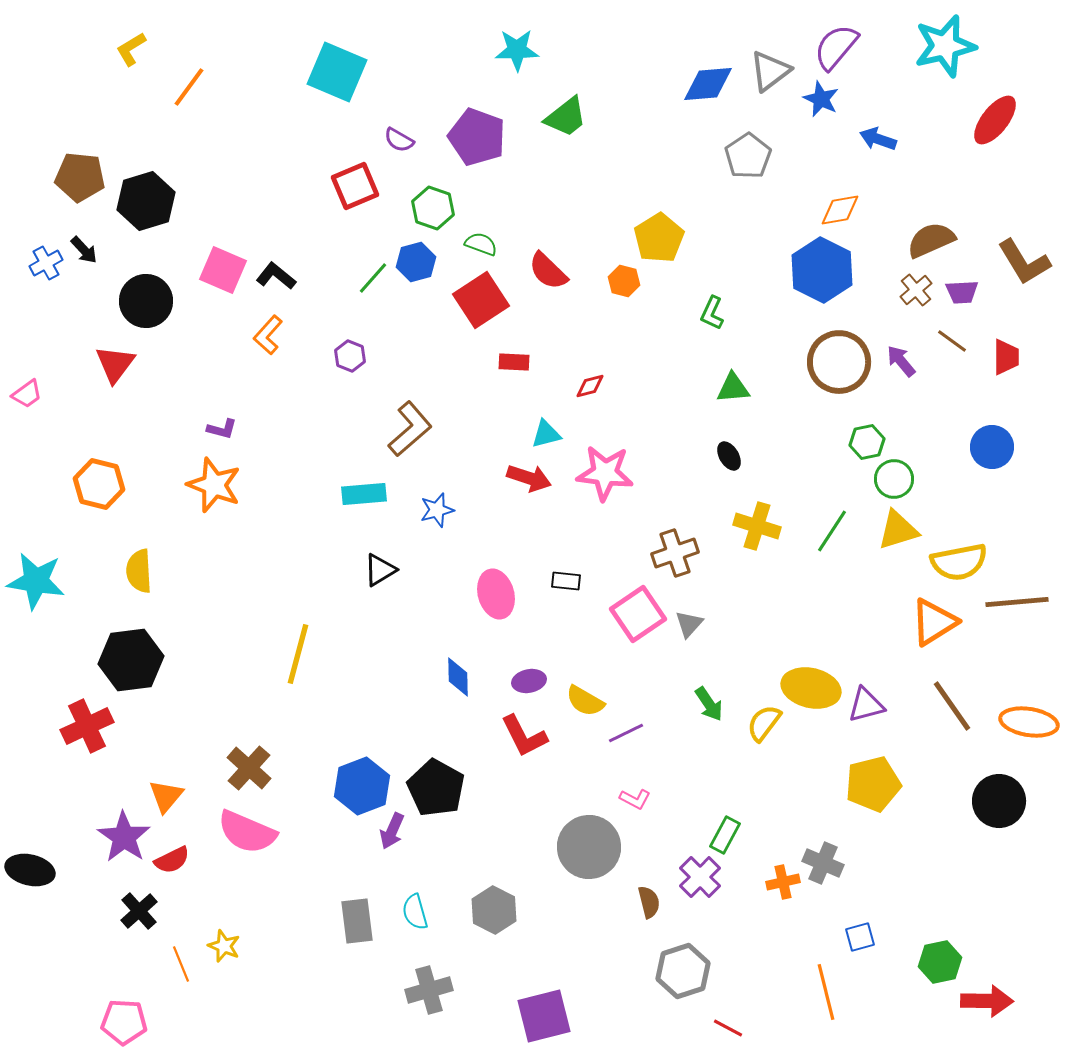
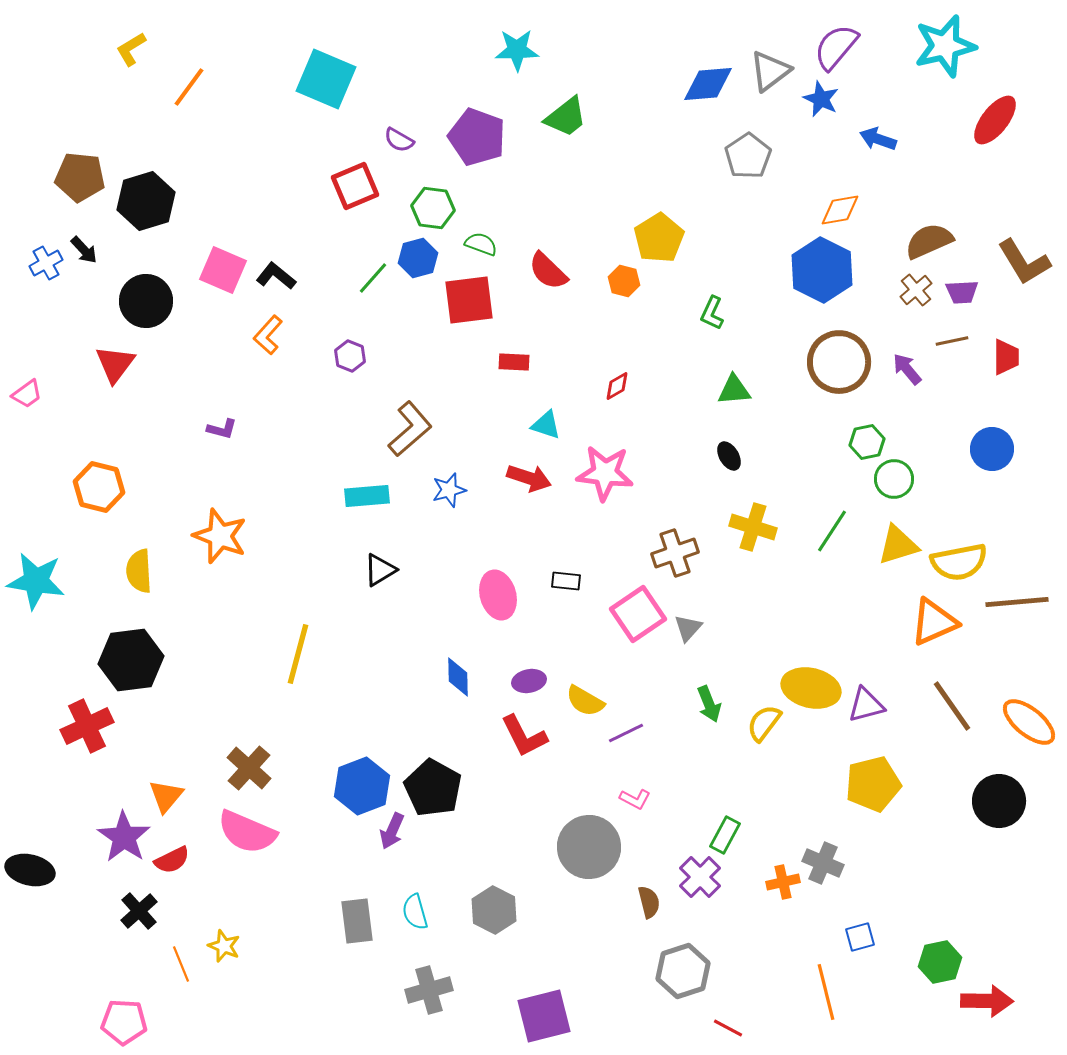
cyan square at (337, 72): moved 11 px left, 7 px down
green hexagon at (433, 208): rotated 12 degrees counterclockwise
brown semicircle at (931, 240): moved 2 px left, 1 px down
blue hexagon at (416, 262): moved 2 px right, 4 px up
red square at (481, 300): moved 12 px left; rotated 26 degrees clockwise
brown line at (952, 341): rotated 48 degrees counterclockwise
purple arrow at (901, 361): moved 6 px right, 8 px down
red diamond at (590, 386): moved 27 px right; rotated 16 degrees counterclockwise
green triangle at (733, 388): moved 1 px right, 2 px down
cyan triangle at (546, 434): moved 9 px up; rotated 32 degrees clockwise
blue circle at (992, 447): moved 2 px down
orange hexagon at (99, 484): moved 3 px down
orange star at (214, 485): moved 6 px right, 51 px down
cyan rectangle at (364, 494): moved 3 px right, 2 px down
blue star at (437, 510): moved 12 px right, 20 px up
yellow cross at (757, 526): moved 4 px left, 1 px down
yellow triangle at (898, 530): moved 15 px down
pink ellipse at (496, 594): moved 2 px right, 1 px down
orange triangle at (934, 622): rotated 8 degrees clockwise
gray triangle at (689, 624): moved 1 px left, 4 px down
green arrow at (709, 704): rotated 12 degrees clockwise
orange ellipse at (1029, 722): rotated 30 degrees clockwise
black pentagon at (436, 788): moved 3 px left
